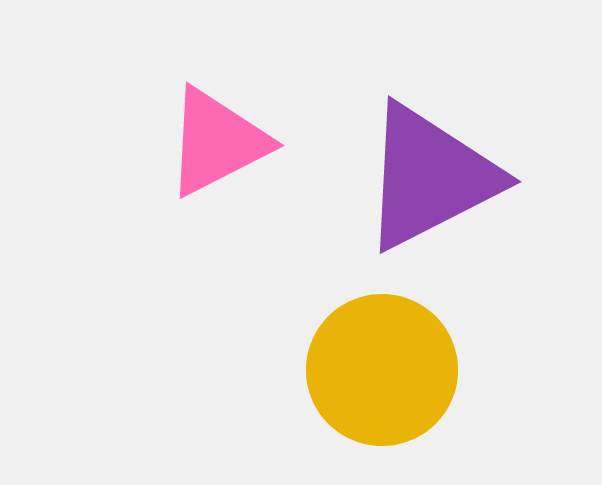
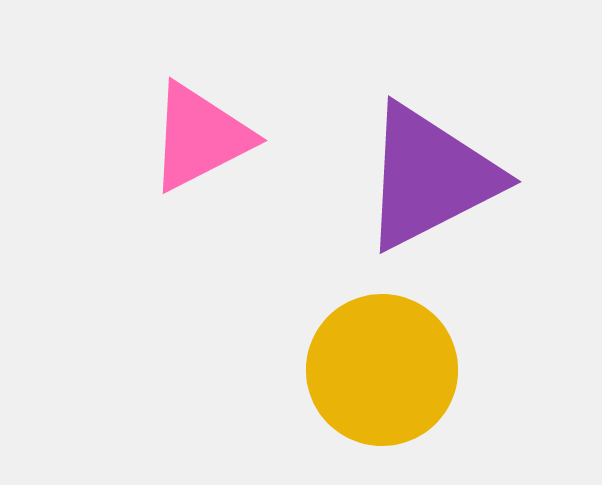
pink triangle: moved 17 px left, 5 px up
